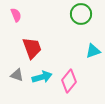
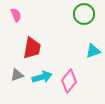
green circle: moved 3 px right
red trapezoid: rotated 30 degrees clockwise
gray triangle: rotated 40 degrees counterclockwise
